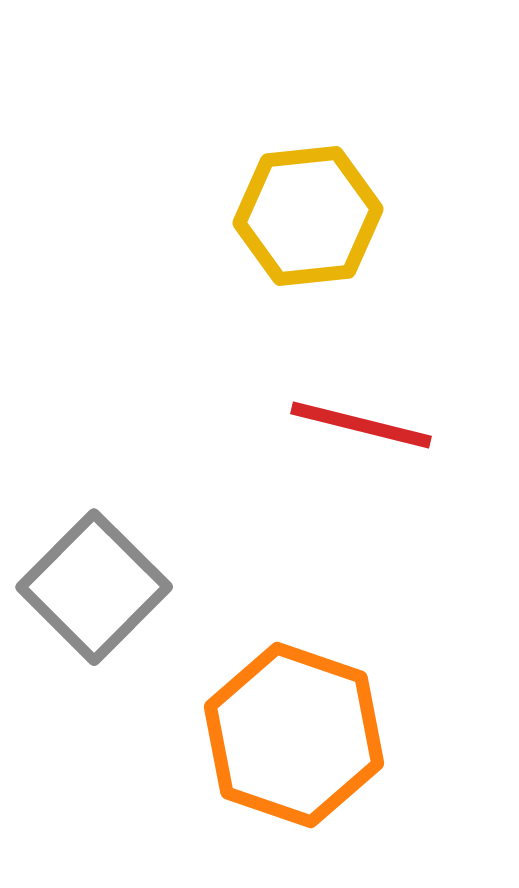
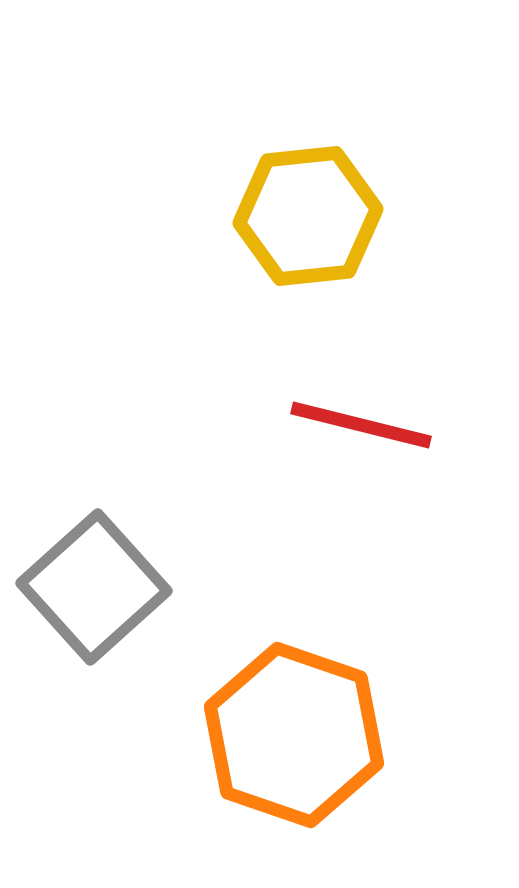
gray square: rotated 3 degrees clockwise
